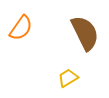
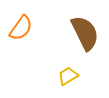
yellow trapezoid: moved 2 px up
